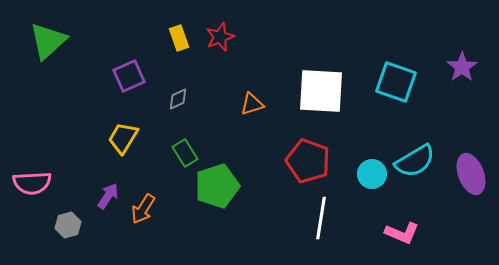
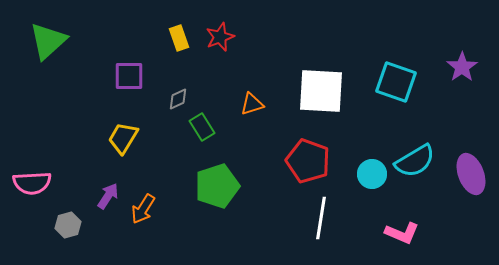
purple square: rotated 24 degrees clockwise
green rectangle: moved 17 px right, 26 px up
